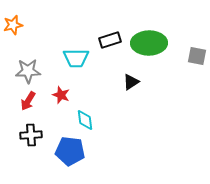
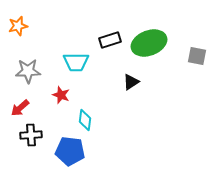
orange star: moved 5 px right, 1 px down
green ellipse: rotated 20 degrees counterclockwise
cyan trapezoid: moved 4 px down
red arrow: moved 8 px left, 7 px down; rotated 18 degrees clockwise
cyan diamond: rotated 15 degrees clockwise
